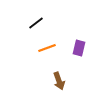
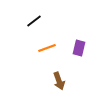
black line: moved 2 px left, 2 px up
